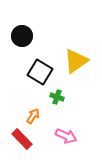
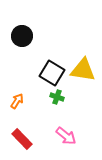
yellow triangle: moved 7 px right, 9 px down; rotated 44 degrees clockwise
black square: moved 12 px right, 1 px down
orange arrow: moved 16 px left, 15 px up
pink arrow: rotated 15 degrees clockwise
